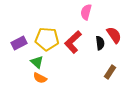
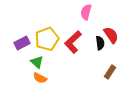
red semicircle: moved 3 px left
yellow pentagon: rotated 25 degrees counterclockwise
purple rectangle: moved 3 px right
